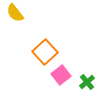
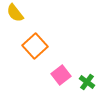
orange square: moved 10 px left, 6 px up
green cross: rotated 14 degrees counterclockwise
